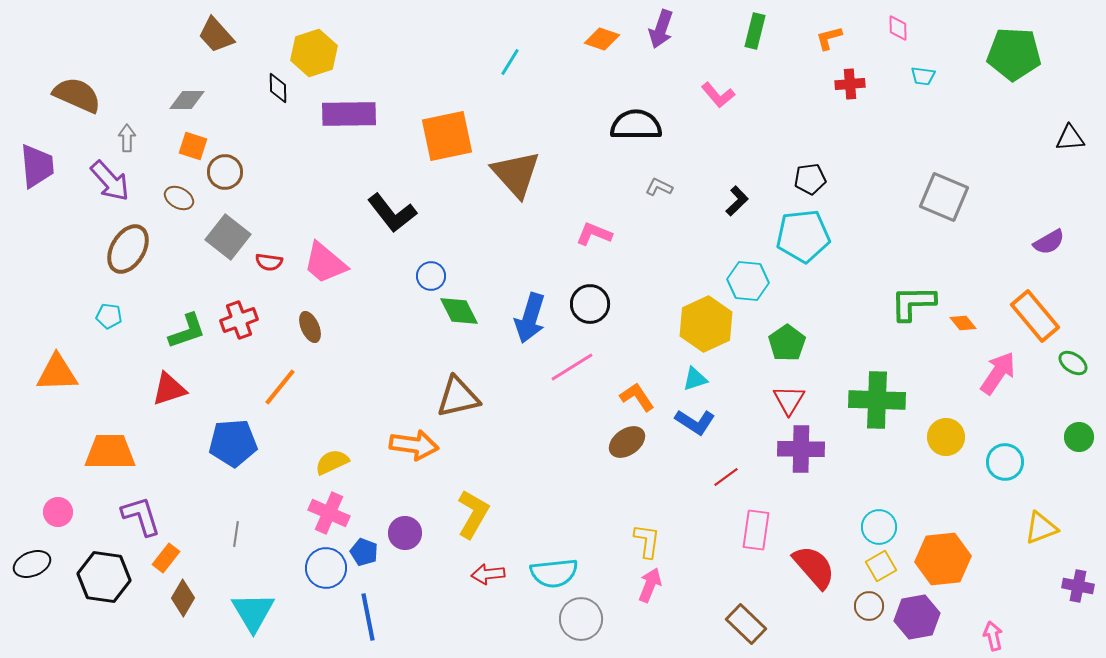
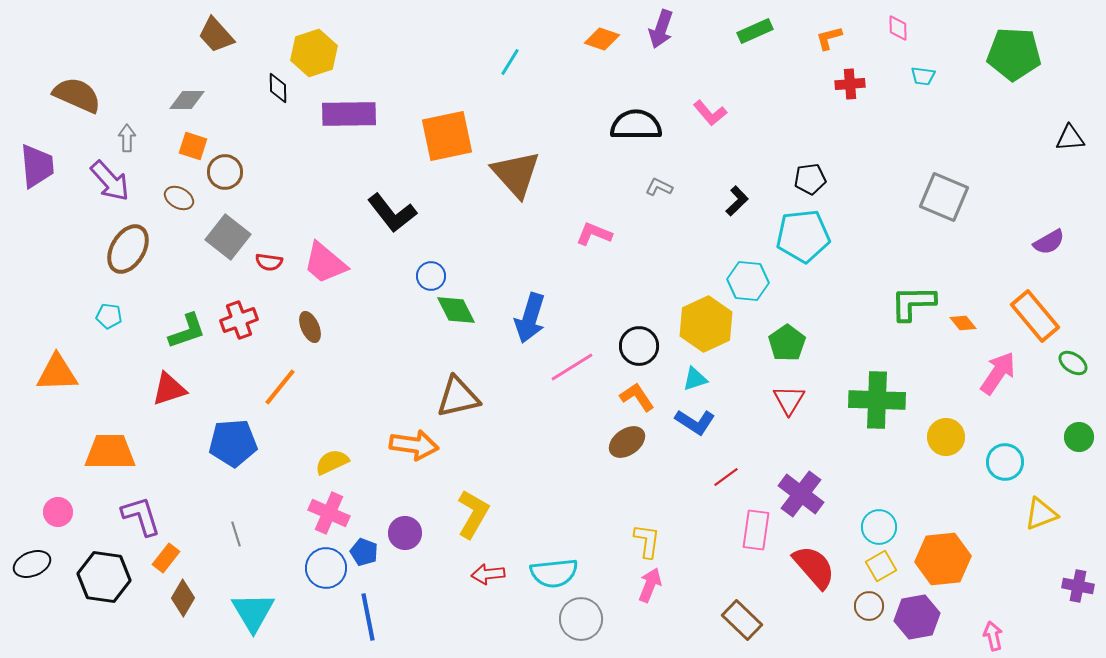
green rectangle at (755, 31): rotated 52 degrees clockwise
pink L-shape at (718, 95): moved 8 px left, 18 px down
black circle at (590, 304): moved 49 px right, 42 px down
green diamond at (459, 311): moved 3 px left, 1 px up
purple cross at (801, 449): moved 45 px down; rotated 36 degrees clockwise
yellow triangle at (1041, 528): moved 14 px up
gray line at (236, 534): rotated 25 degrees counterclockwise
brown rectangle at (746, 624): moved 4 px left, 4 px up
